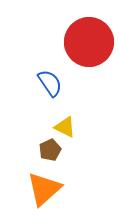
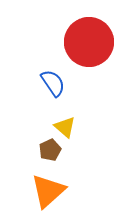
blue semicircle: moved 3 px right
yellow triangle: rotated 15 degrees clockwise
orange triangle: moved 4 px right, 2 px down
